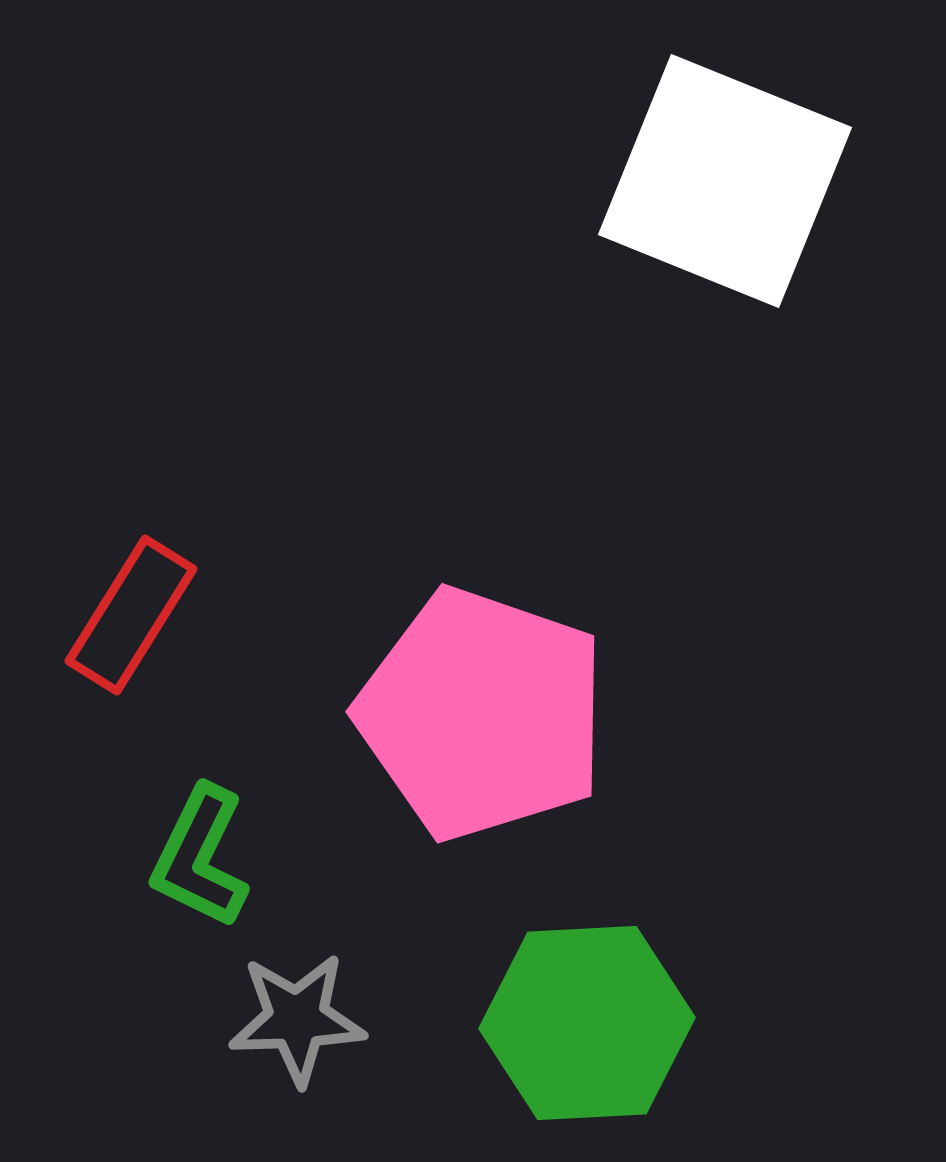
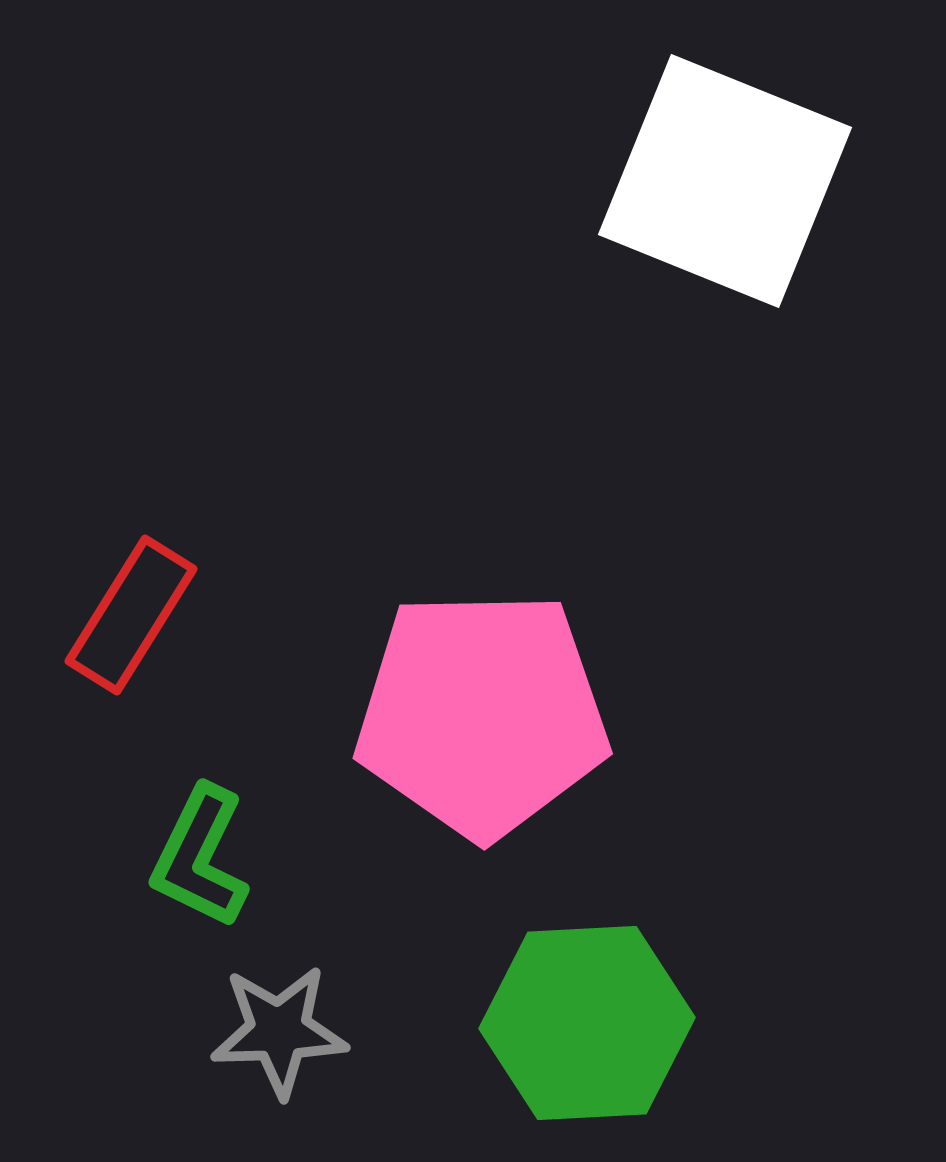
pink pentagon: rotated 20 degrees counterclockwise
gray star: moved 18 px left, 12 px down
